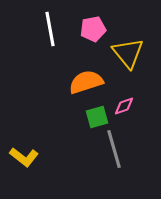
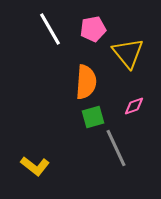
white line: rotated 20 degrees counterclockwise
orange semicircle: rotated 112 degrees clockwise
pink diamond: moved 10 px right
green square: moved 4 px left
gray line: moved 2 px right, 1 px up; rotated 9 degrees counterclockwise
yellow L-shape: moved 11 px right, 9 px down
